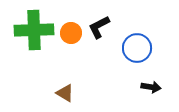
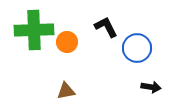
black L-shape: moved 7 px right; rotated 90 degrees clockwise
orange circle: moved 4 px left, 9 px down
brown triangle: moved 1 px right, 2 px up; rotated 42 degrees counterclockwise
